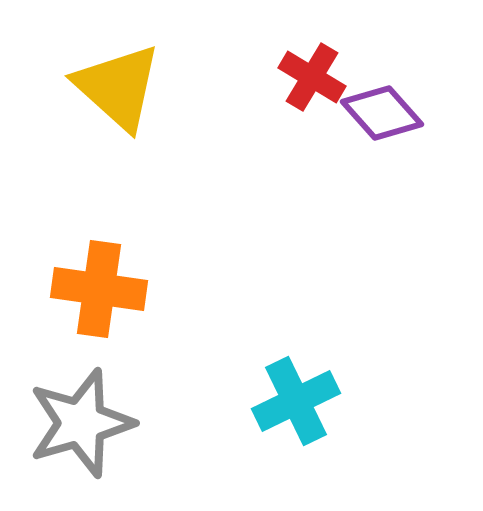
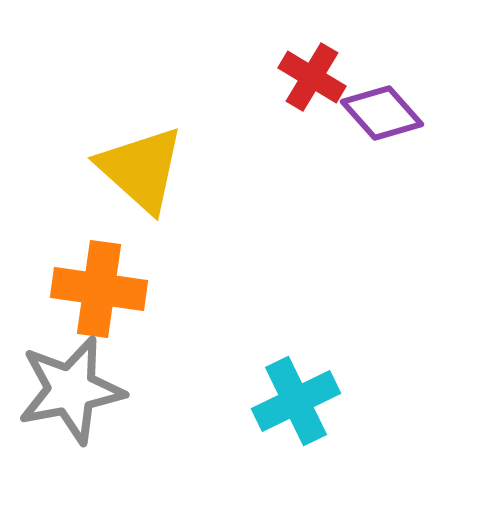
yellow triangle: moved 23 px right, 82 px down
gray star: moved 10 px left, 33 px up; rotated 5 degrees clockwise
